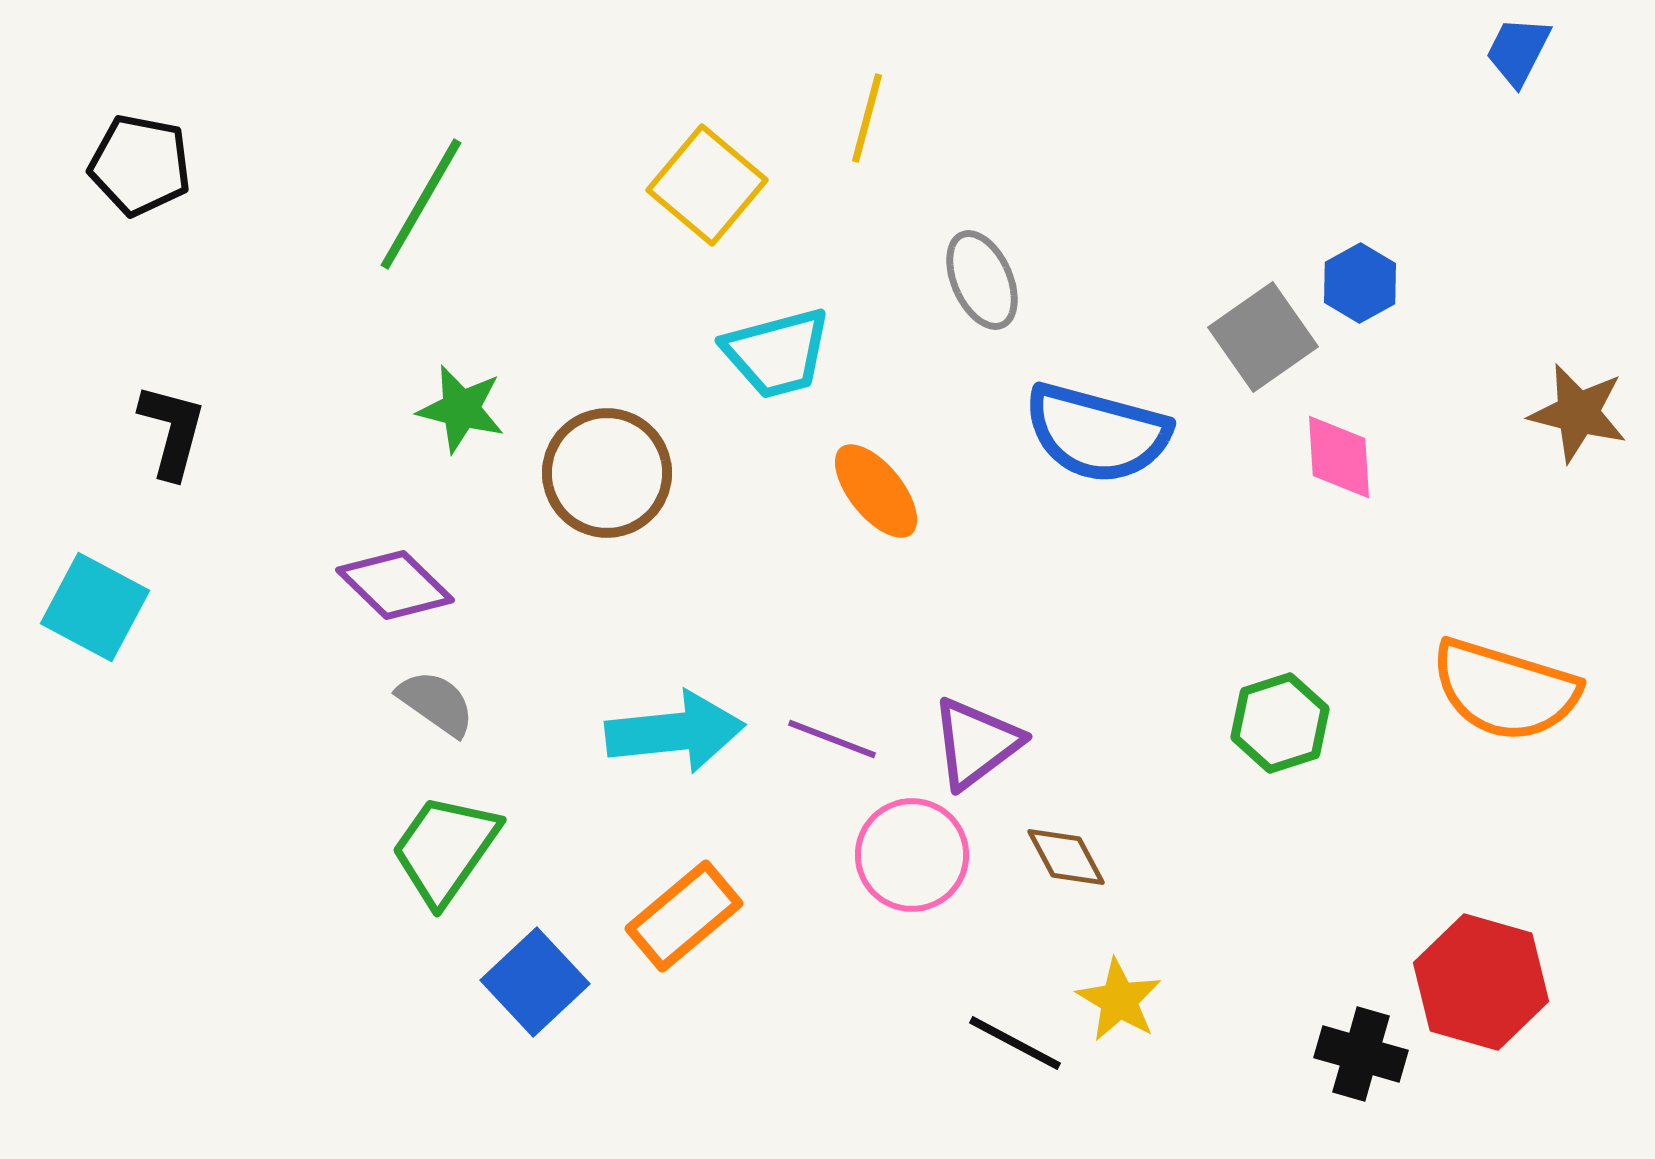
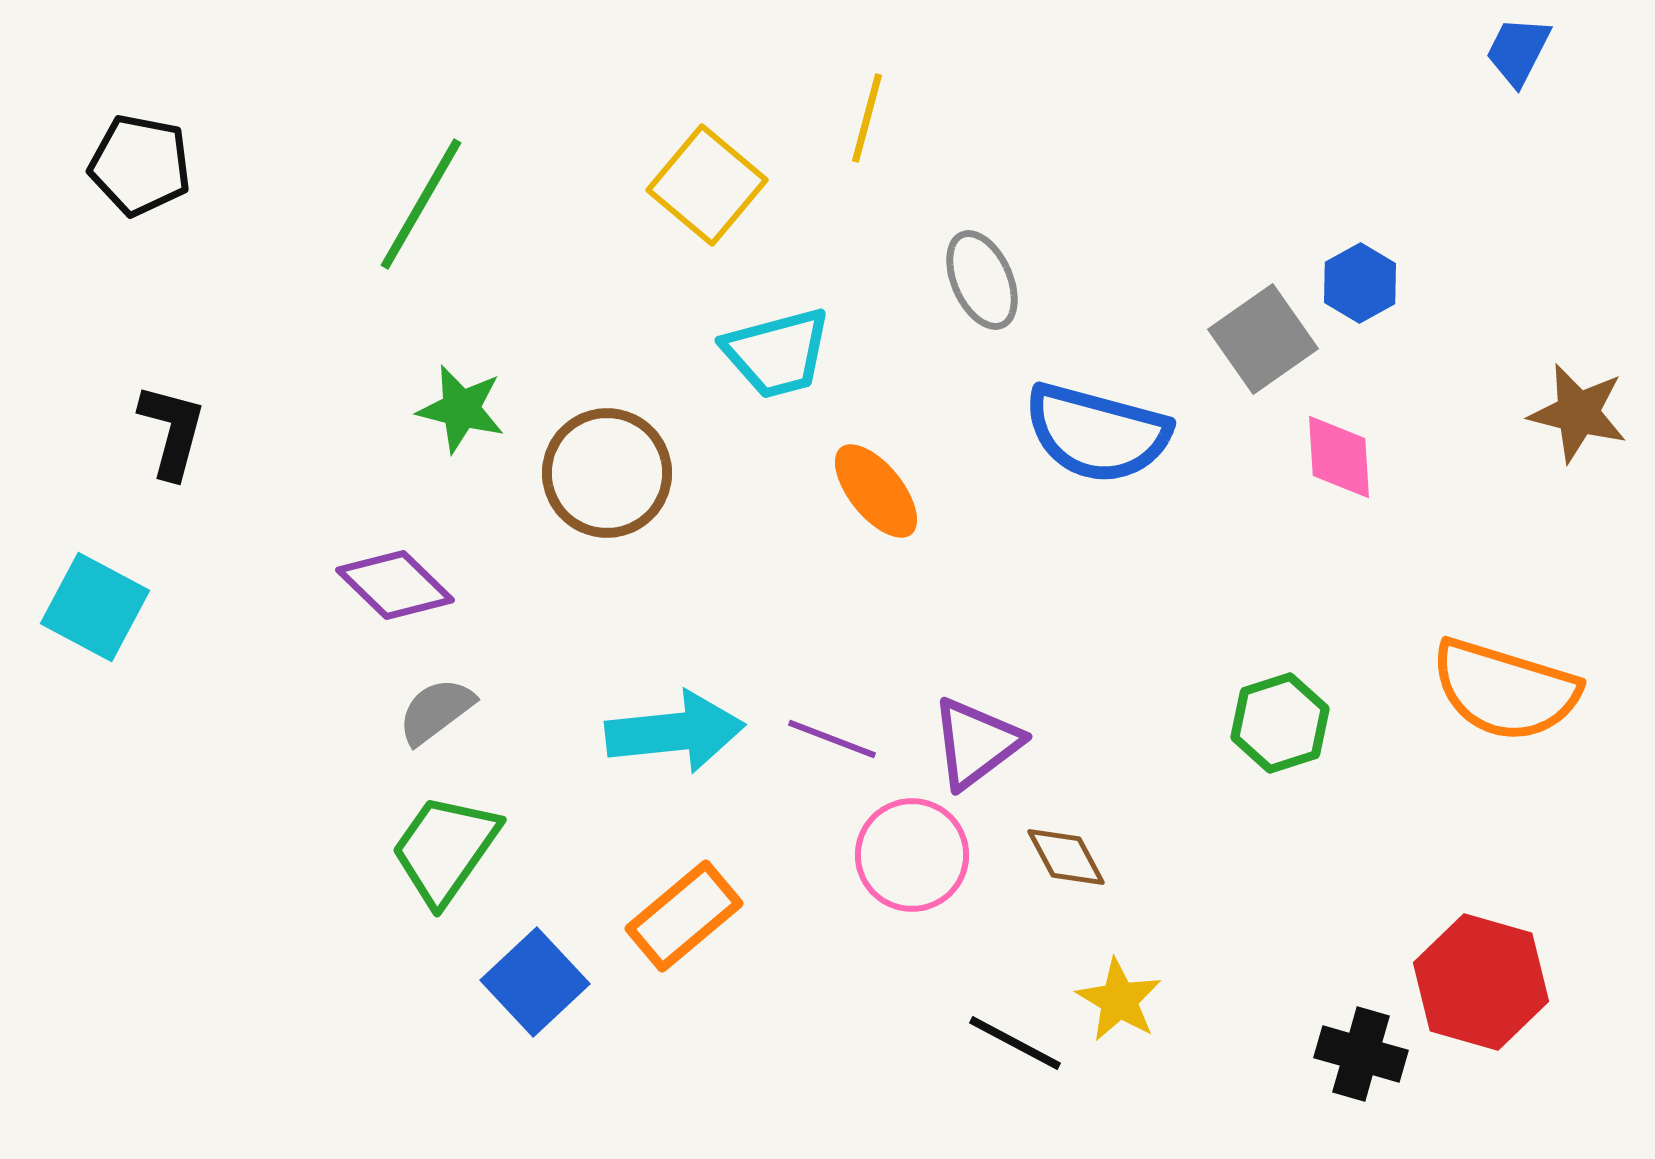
gray square: moved 2 px down
gray semicircle: moved 8 px down; rotated 72 degrees counterclockwise
